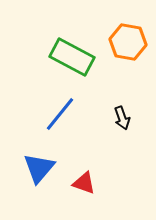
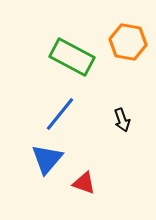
black arrow: moved 2 px down
blue triangle: moved 8 px right, 9 px up
